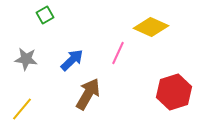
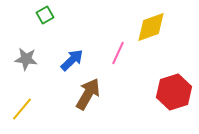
yellow diamond: rotated 44 degrees counterclockwise
